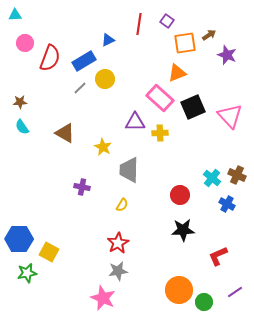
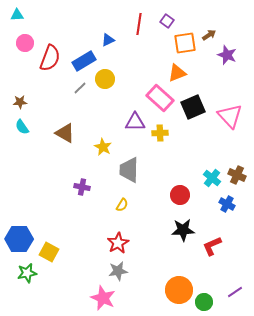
cyan triangle: moved 2 px right
red L-shape: moved 6 px left, 10 px up
